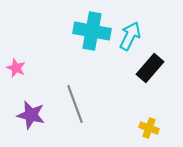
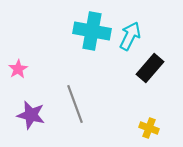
pink star: moved 2 px right, 1 px down; rotated 18 degrees clockwise
